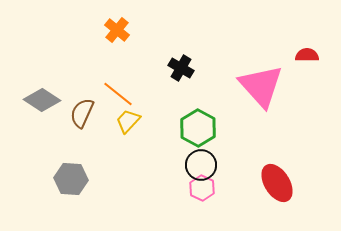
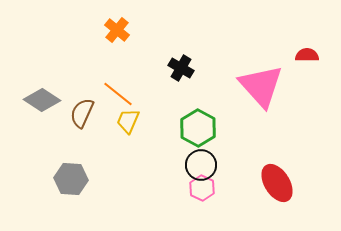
yellow trapezoid: rotated 20 degrees counterclockwise
